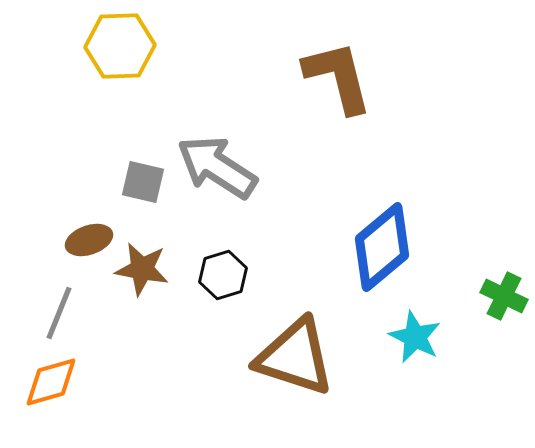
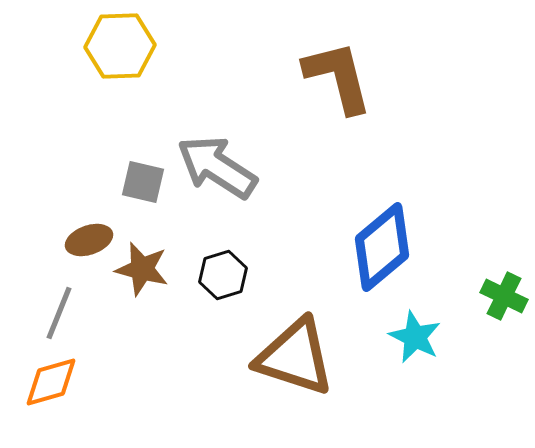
brown star: rotated 4 degrees clockwise
